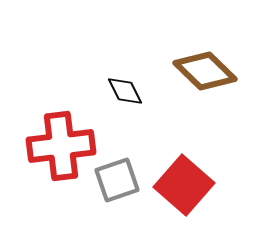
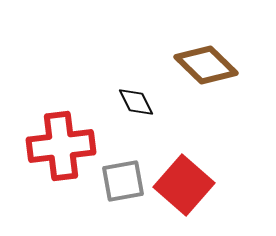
brown diamond: moved 1 px right, 6 px up
black diamond: moved 11 px right, 11 px down
gray square: moved 6 px right, 1 px down; rotated 9 degrees clockwise
